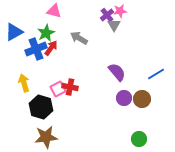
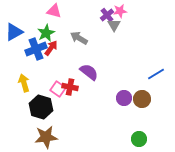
purple semicircle: moved 28 px left; rotated 12 degrees counterclockwise
pink square: rotated 28 degrees counterclockwise
